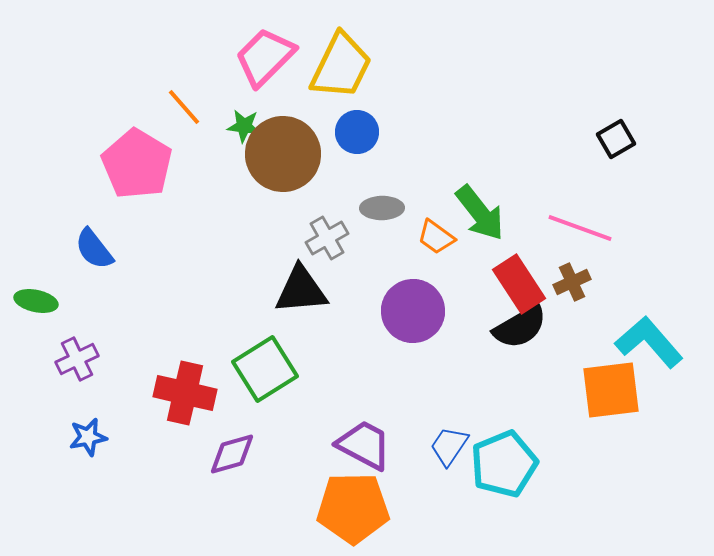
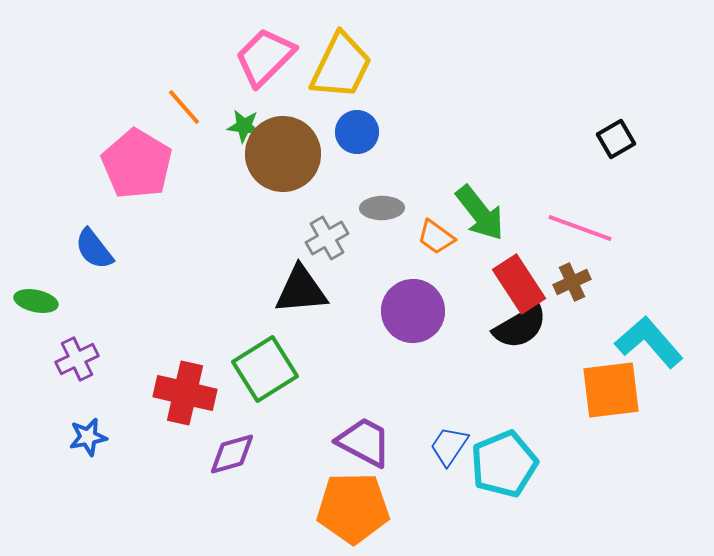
purple trapezoid: moved 3 px up
